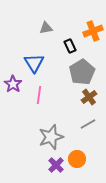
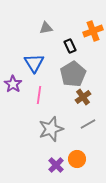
gray pentagon: moved 9 px left, 2 px down
brown cross: moved 6 px left
gray star: moved 8 px up
